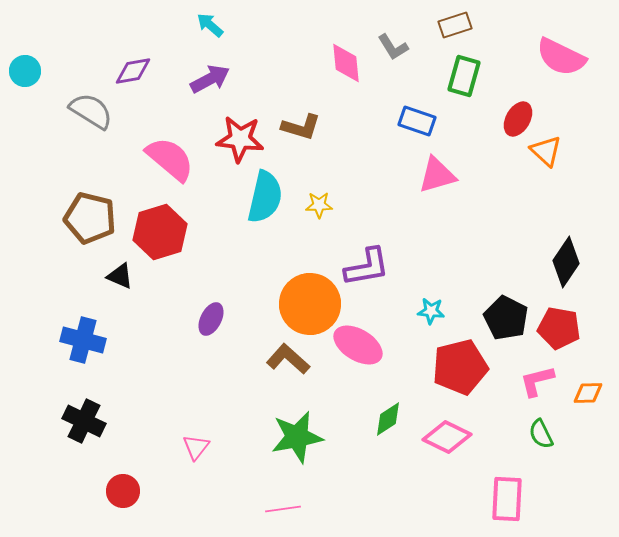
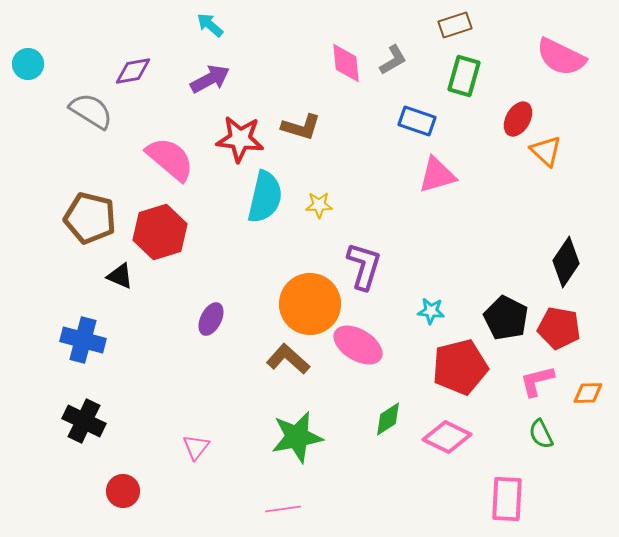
gray L-shape at (393, 47): moved 13 px down; rotated 88 degrees counterclockwise
cyan circle at (25, 71): moved 3 px right, 7 px up
purple L-shape at (367, 267): moved 3 px left, 1 px up; rotated 63 degrees counterclockwise
